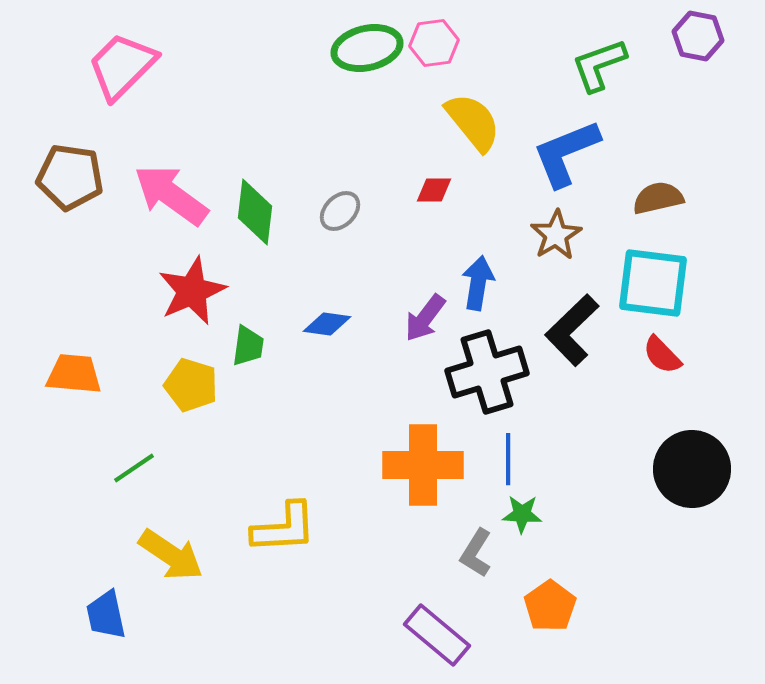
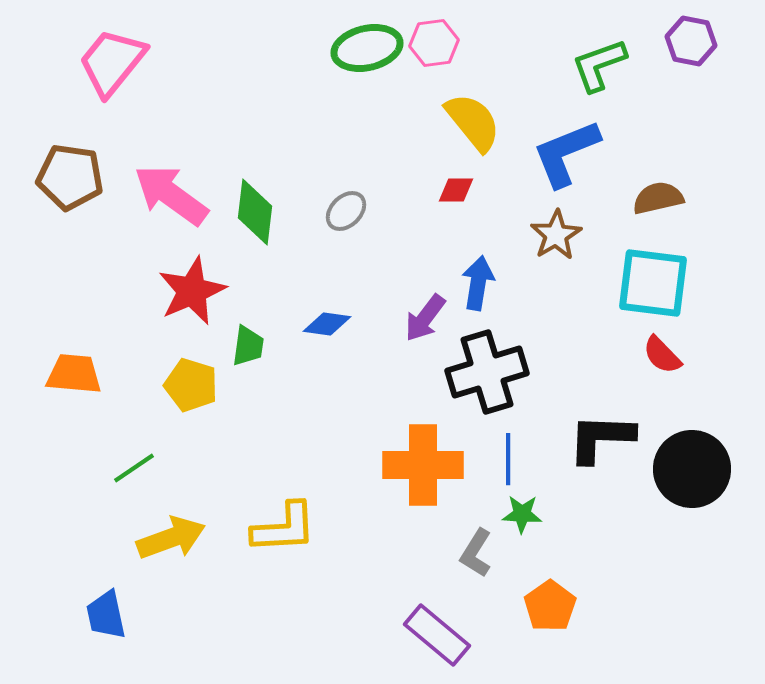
purple hexagon: moved 7 px left, 5 px down
pink trapezoid: moved 10 px left, 4 px up; rotated 6 degrees counterclockwise
red diamond: moved 22 px right
gray ellipse: moved 6 px right
black L-shape: moved 29 px right, 108 px down; rotated 46 degrees clockwise
yellow arrow: moved 17 px up; rotated 54 degrees counterclockwise
